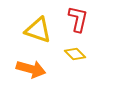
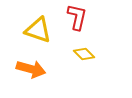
red L-shape: moved 1 px left, 2 px up
yellow diamond: moved 9 px right
